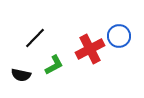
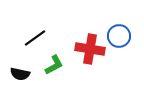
black line: rotated 10 degrees clockwise
red cross: rotated 36 degrees clockwise
black semicircle: moved 1 px left, 1 px up
